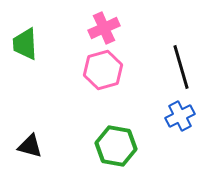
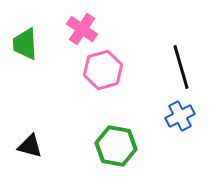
pink cross: moved 22 px left, 1 px down; rotated 32 degrees counterclockwise
